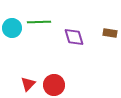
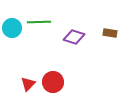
purple diamond: rotated 55 degrees counterclockwise
red circle: moved 1 px left, 3 px up
